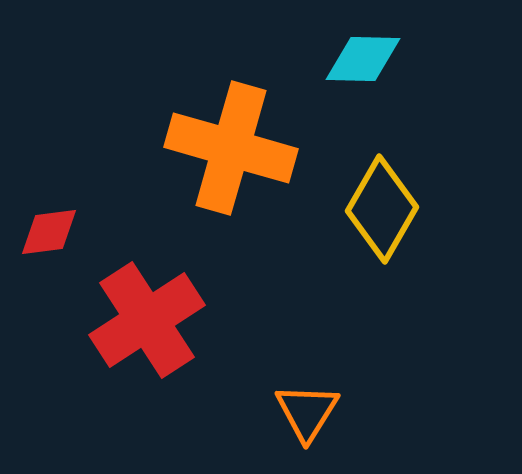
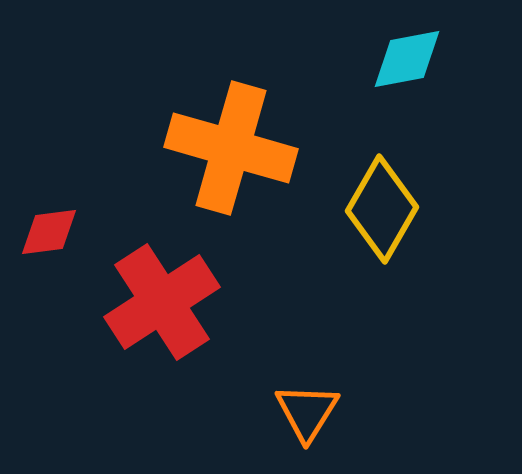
cyan diamond: moved 44 px right; rotated 12 degrees counterclockwise
red cross: moved 15 px right, 18 px up
